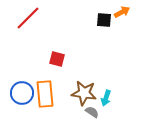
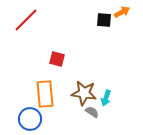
red line: moved 2 px left, 2 px down
blue circle: moved 8 px right, 26 px down
